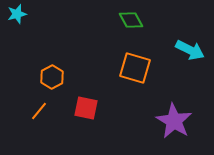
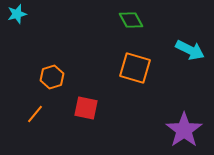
orange hexagon: rotated 10 degrees clockwise
orange line: moved 4 px left, 3 px down
purple star: moved 10 px right, 9 px down; rotated 6 degrees clockwise
